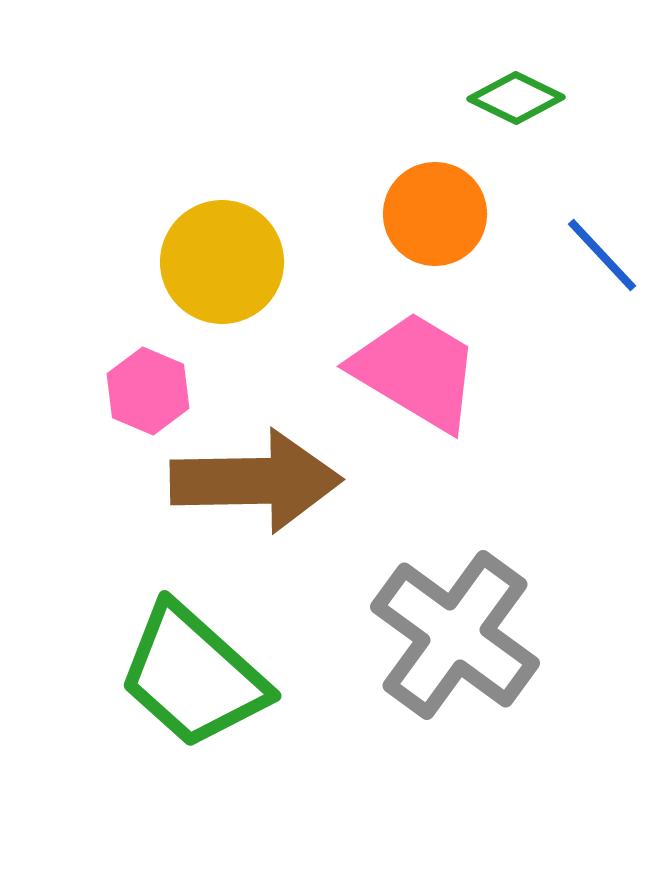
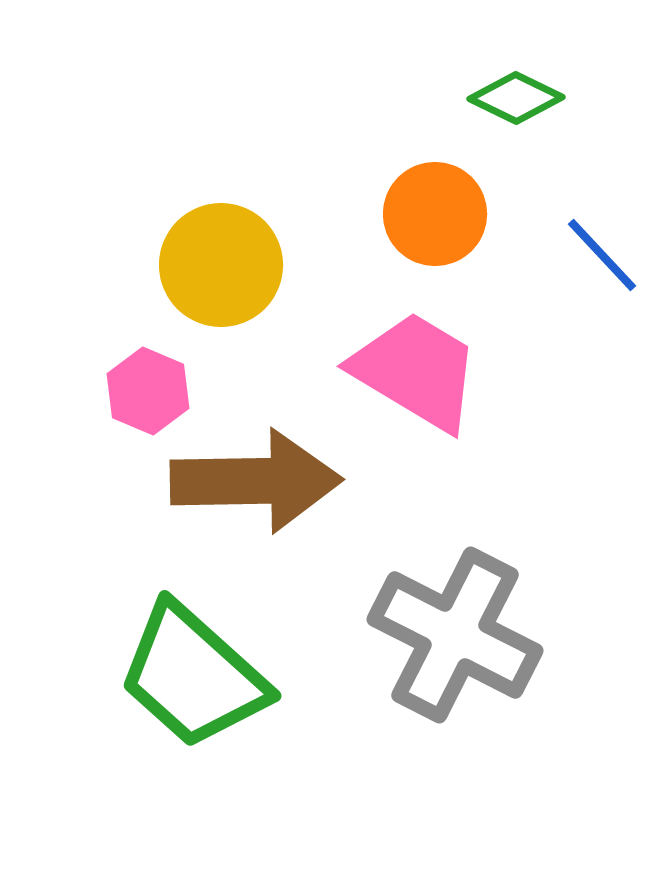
yellow circle: moved 1 px left, 3 px down
gray cross: rotated 9 degrees counterclockwise
